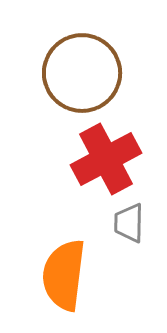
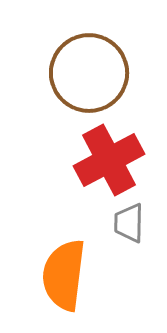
brown circle: moved 7 px right
red cross: moved 3 px right, 1 px down
